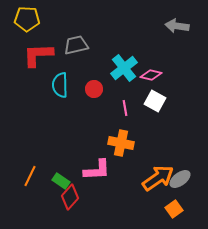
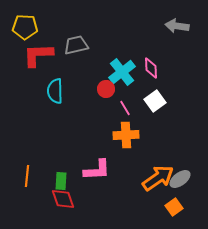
yellow pentagon: moved 2 px left, 8 px down
cyan cross: moved 2 px left, 4 px down
pink diamond: moved 7 px up; rotated 75 degrees clockwise
cyan semicircle: moved 5 px left, 6 px down
red circle: moved 12 px right
white square: rotated 25 degrees clockwise
pink line: rotated 21 degrees counterclockwise
orange cross: moved 5 px right, 8 px up; rotated 15 degrees counterclockwise
orange line: moved 3 px left; rotated 20 degrees counterclockwise
green rectangle: rotated 60 degrees clockwise
red diamond: moved 7 px left, 2 px down; rotated 60 degrees counterclockwise
orange square: moved 2 px up
